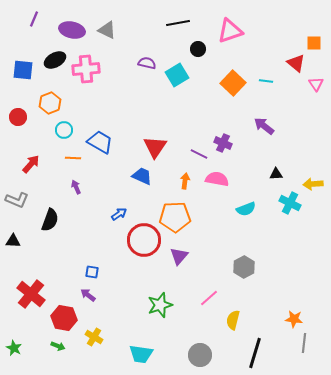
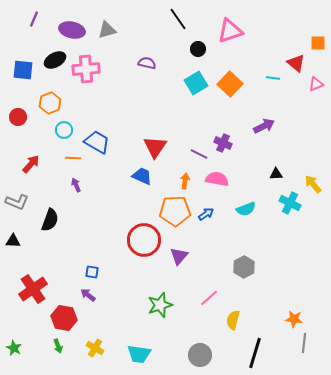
black line at (178, 23): moved 4 px up; rotated 65 degrees clockwise
gray triangle at (107, 30): rotated 42 degrees counterclockwise
orange square at (314, 43): moved 4 px right
cyan square at (177, 75): moved 19 px right, 8 px down
cyan line at (266, 81): moved 7 px right, 3 px up
orange square at (233, 83): moved 3 px left, 1 px down
pink triangle at (316, 84): rotated 42 degrees clockwise
purple arrow at (264, 126): rotated 115 degrees clockwise
blue trapezoid at (100, 142): moved 3 px left
yellow arrow at (313, 184): rotated 54 degrees clockwise
purple arrow at (76, 187): moved 2 px up
gray L-shape at (17, 200): moved 2 px down
blue arrow at (119, 214): moved 87 px right
orange pentagon at (175, 217): moved 6 px up
red cross at (31, 294): moved 2 px right, 5 px up; rotated 16 degrees clockwise
yellow cross at (94, 337): moved 1 px right, 11 px down
green arrow at (58, 346): rotated 48 degrees clockwise
cyan trapezoid at (141, 354): moved 2 px left
